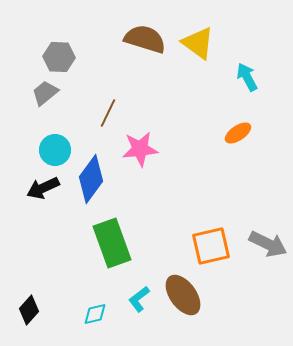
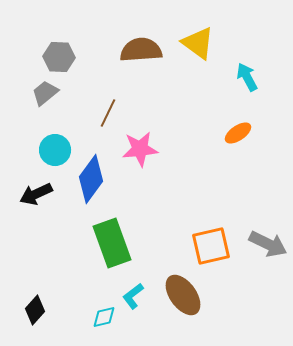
brown semicircle: moved 4 px left, 11 px down; rotated 21 degrees counterclockwise
black arrow: moved 7 px left, 6 px down
cyan L-shape: moved 6 px left, 3 px up
black diamond: moved 6 px right
cyan diamond: moved 9 px right, 3 px down
